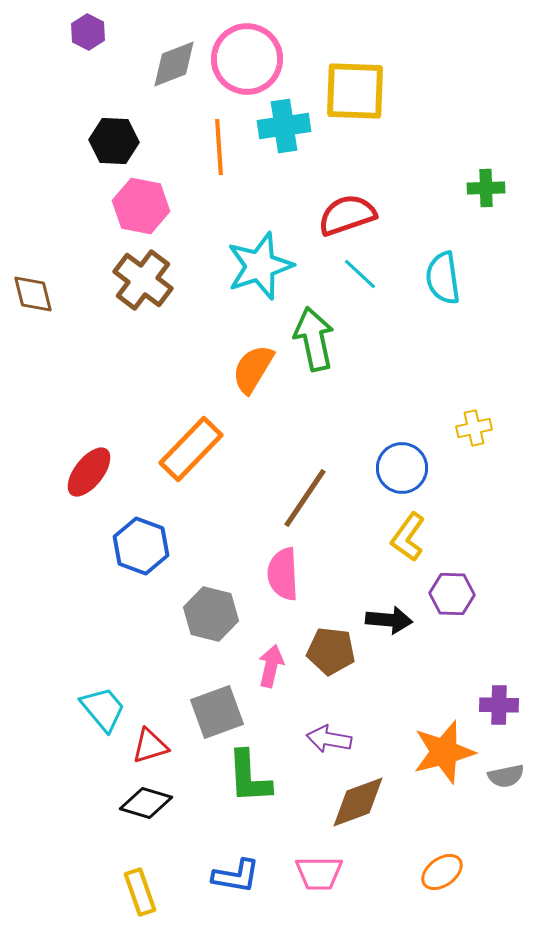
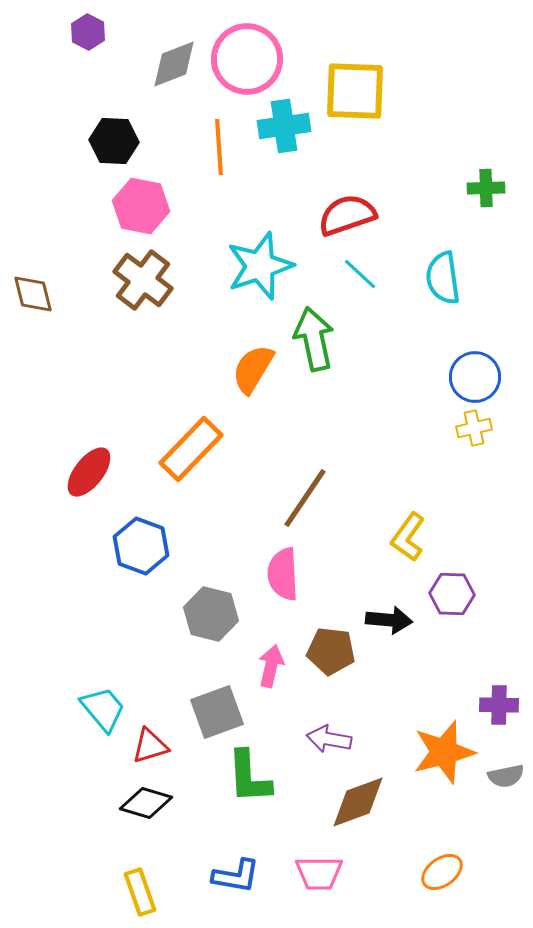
blue circle at (402, 468): moved 73 px right, 91 px up
